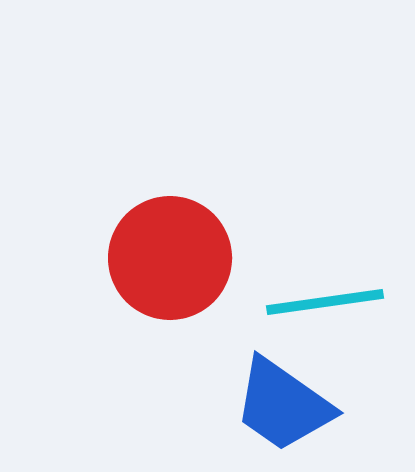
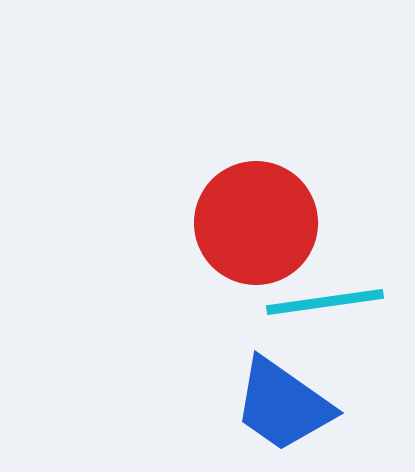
red circle: moved 86 px right, 35 px up
